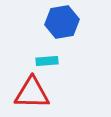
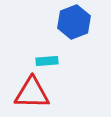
blue hexagon: moved 12 px right; rotated 12 degrees counterclockwise
